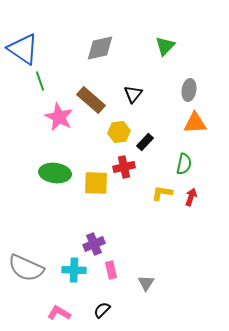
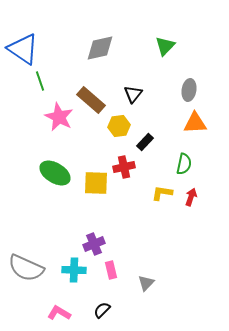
yellow hexagon: moved 6 px up
green ellipse: rotated 24 degrees clockwise
gray triangle: rotated 12 degrees clockwise
